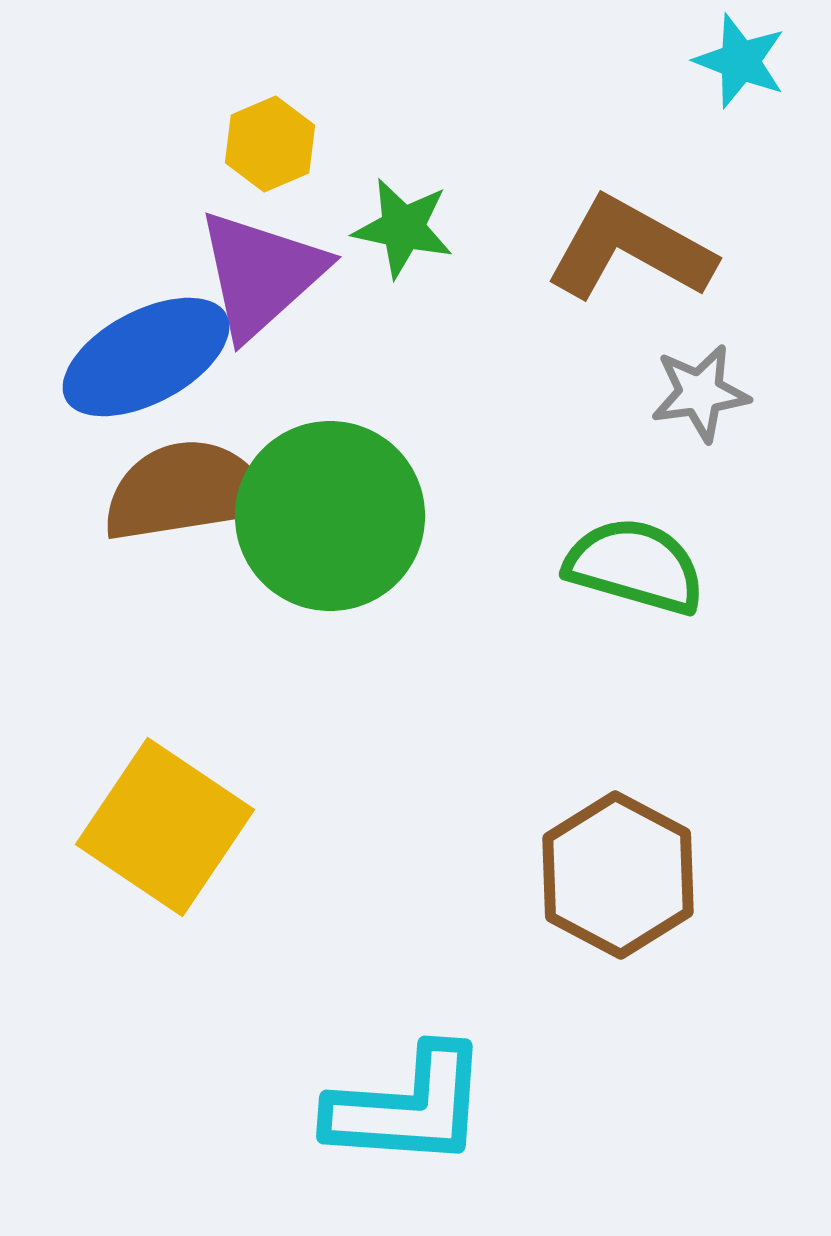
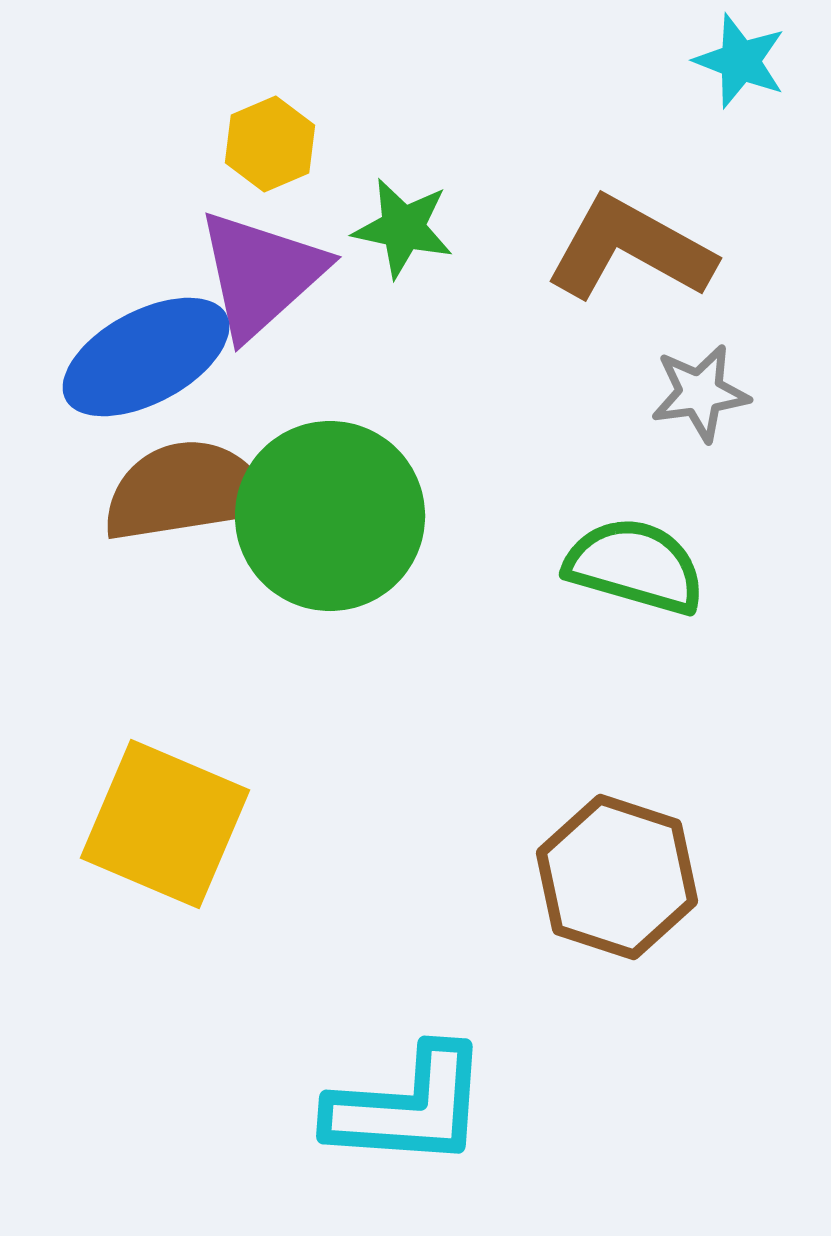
yellow square: moved 3 px up; rotated 11 degrees counterclockwise
brown hexagon: moved 1 px left, 2 px down; rotated 10 degrees counterclockwise
